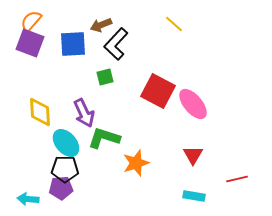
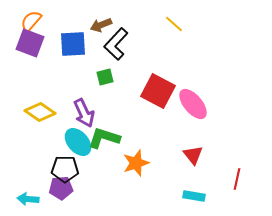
yellow diamond: rotated 52 degrees counterclockwise
cyan ellipse: moved 12 px right, 1 px up
red triangle: rotated 10 degrees counterclockwise
red line: rotated 65 degrees counterclockwise
